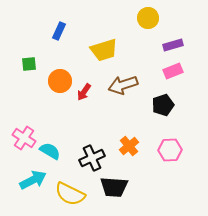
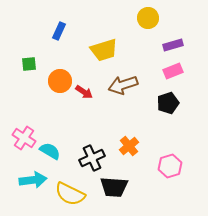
red arrow: rotated 90 degrees counterclockwise
black pentagon: moved 5 px right, 2 px up
pink hexagon: moved 16 px down; rotated 15 degrees counterclockwise
cyan arrow: rotated 20 degrees clockwise
